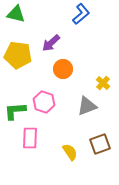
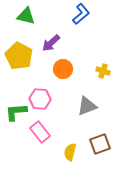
green triangle: moved 10 px right, 2 px down
yellow pentagon: moved 1 px right, 1 px down; rotated 20 degrees clockwise
yellow cross: moved 12 px up; rotated 24 degrees counterclockwise
pink hexagon: moved 4 px left, 3 px up; rotated 15 degrees counterclockwise
green L-shape: moved 1 px right, 1 px down
pink rectangle: moved 10 px right, 6 px up; rotated 40 degrees counterclockwise
yellow semicircle: rotated 132 degrees counterclockwise
